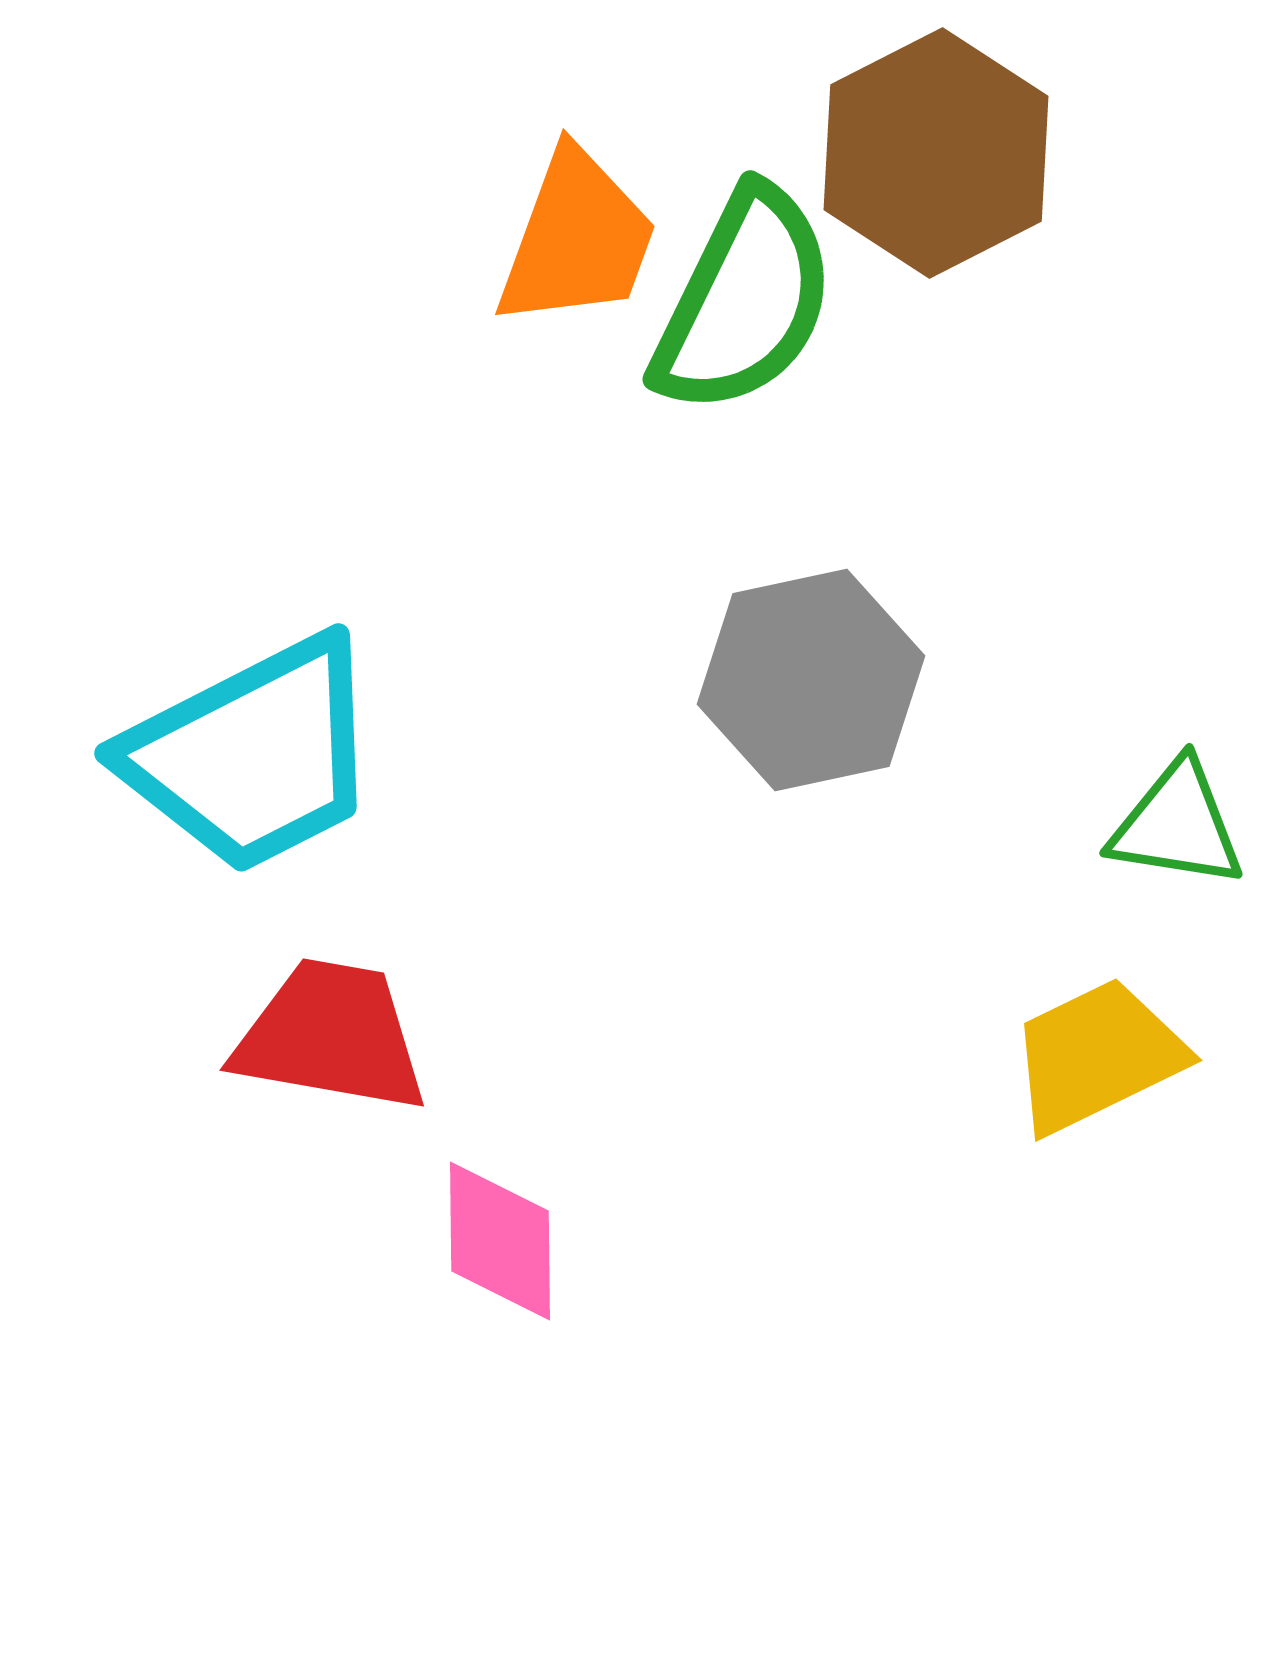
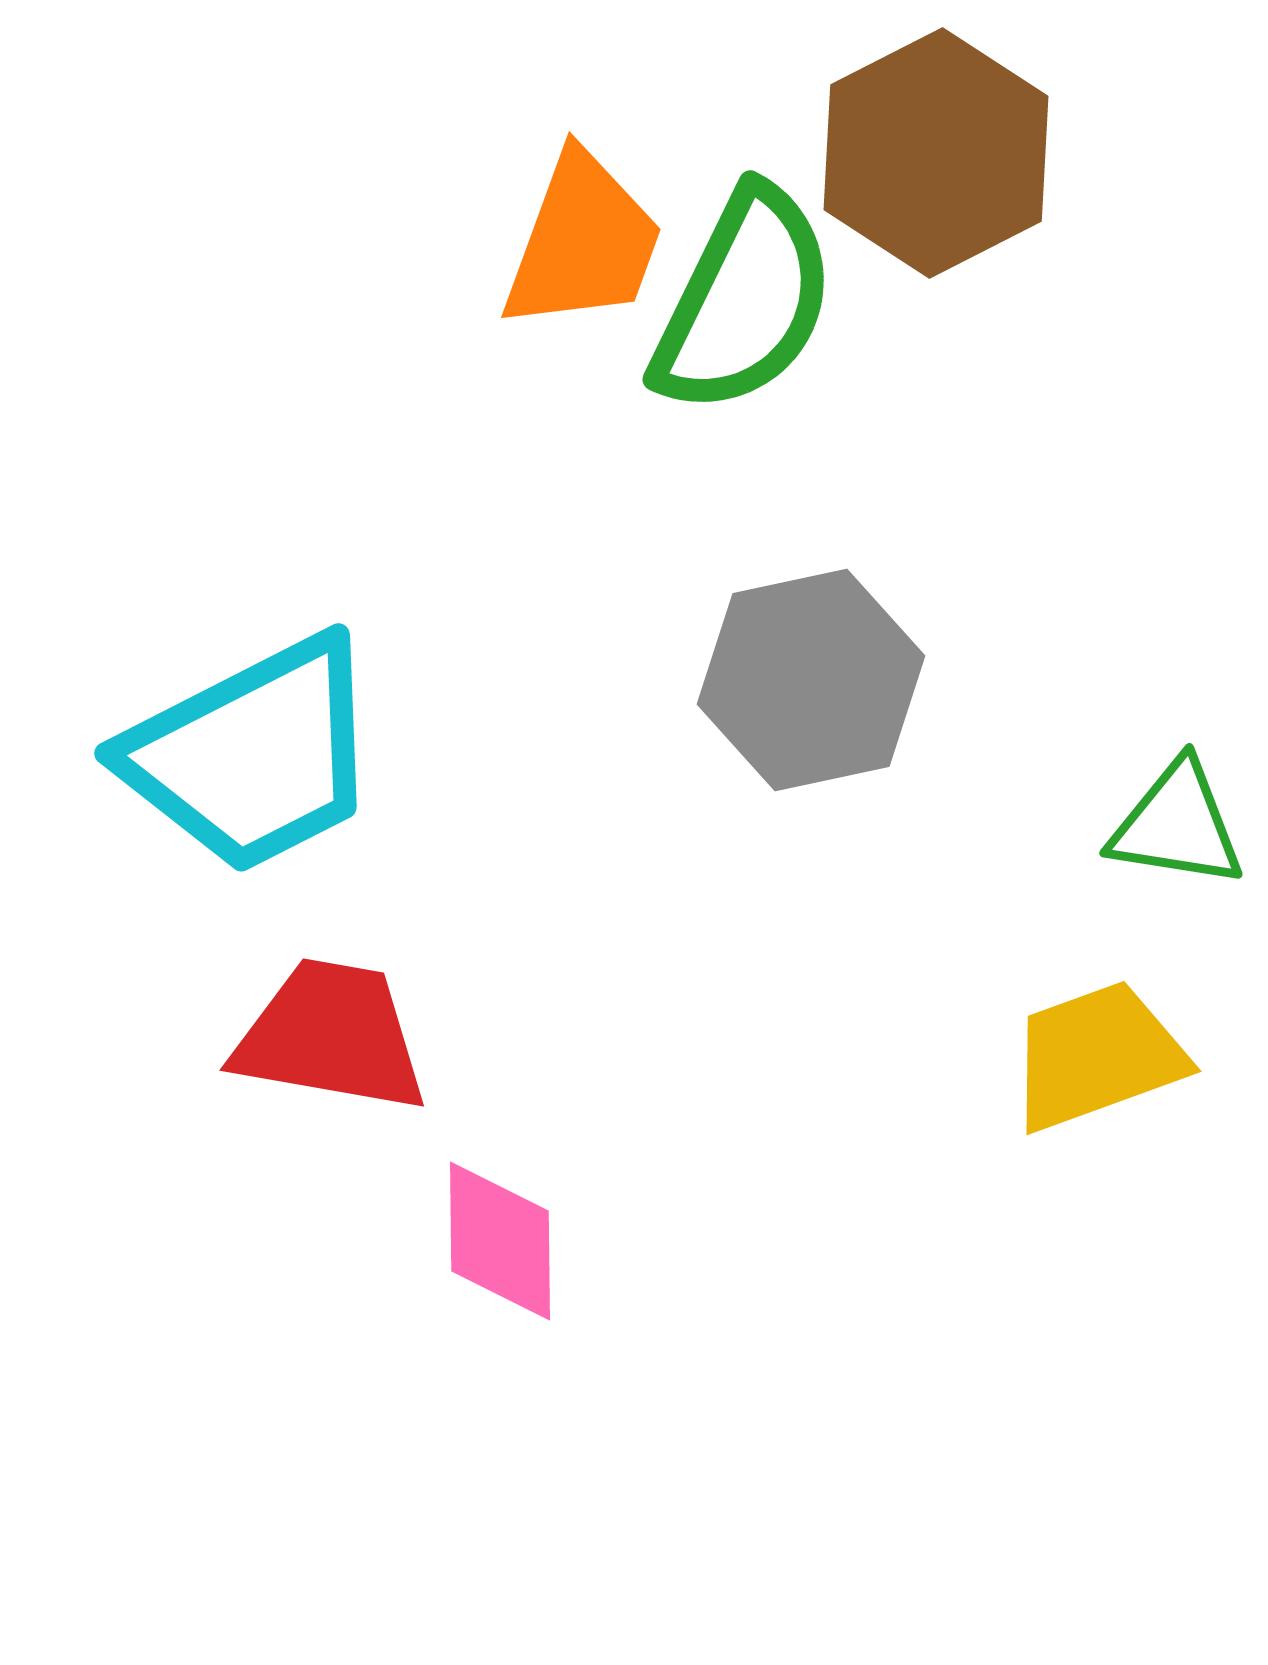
orange trapezoid: moved 6 px right, 3 px down
yellow trapezoid: rotated 6 degrees clockwise
